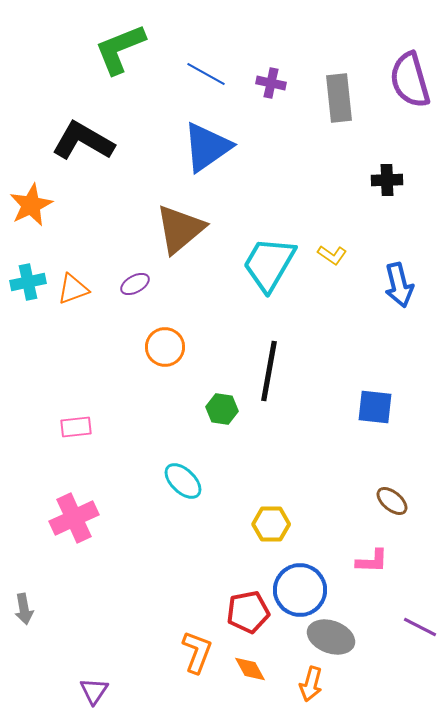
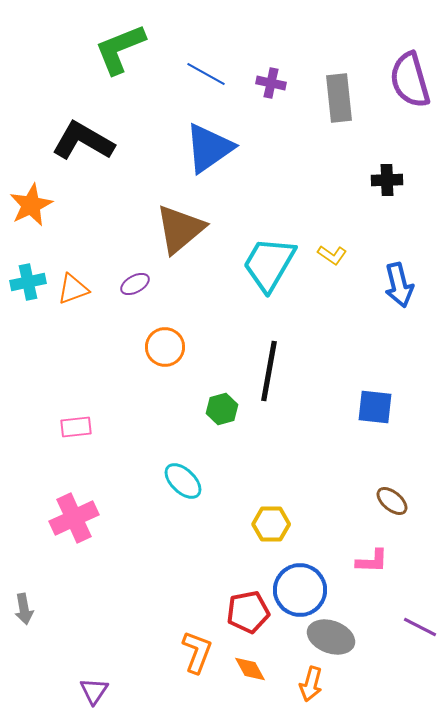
blue triangle: moved 2 px right, 1 px down
green hexagon: rotated 24 degrees counterclockwise
